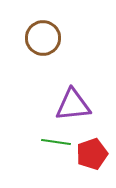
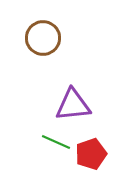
green line: rotated 16 degrees clockwise
red pentagon: moved 1 px left
